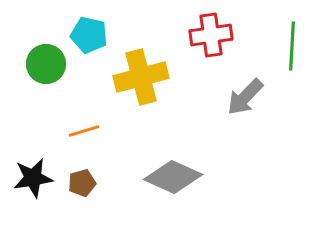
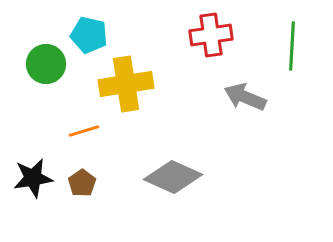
yellow cross: moved 15 px left, 7 px down; rotated 6 degrees clockwise
gray arrow: rotated 69 degrees clockwise
brown pentagon: rotated 20 degrees counterclockwise
